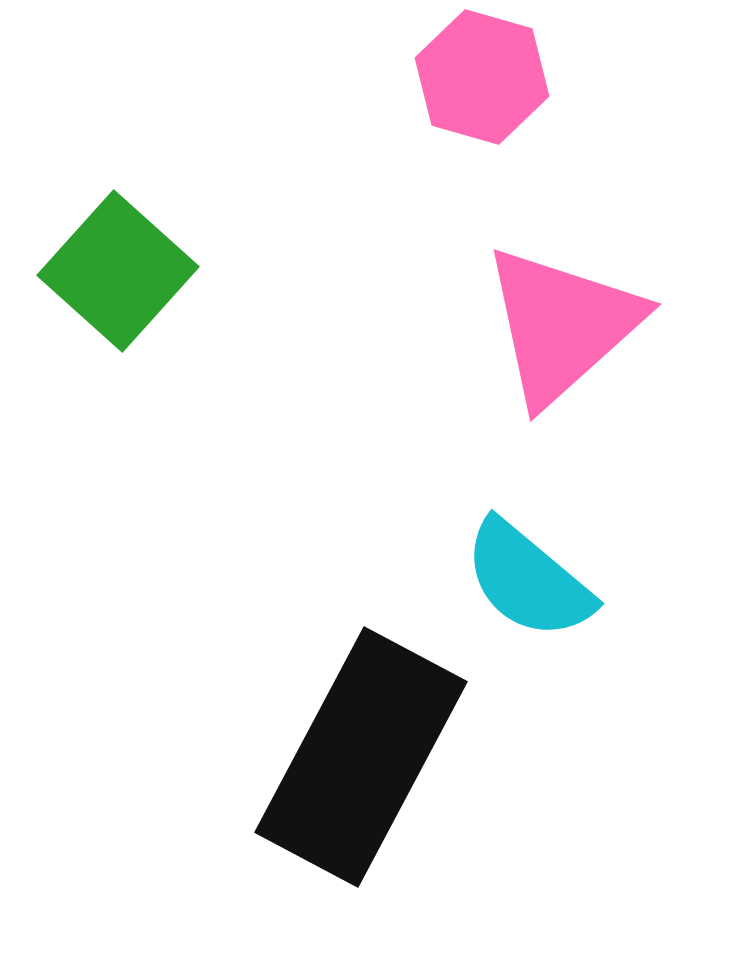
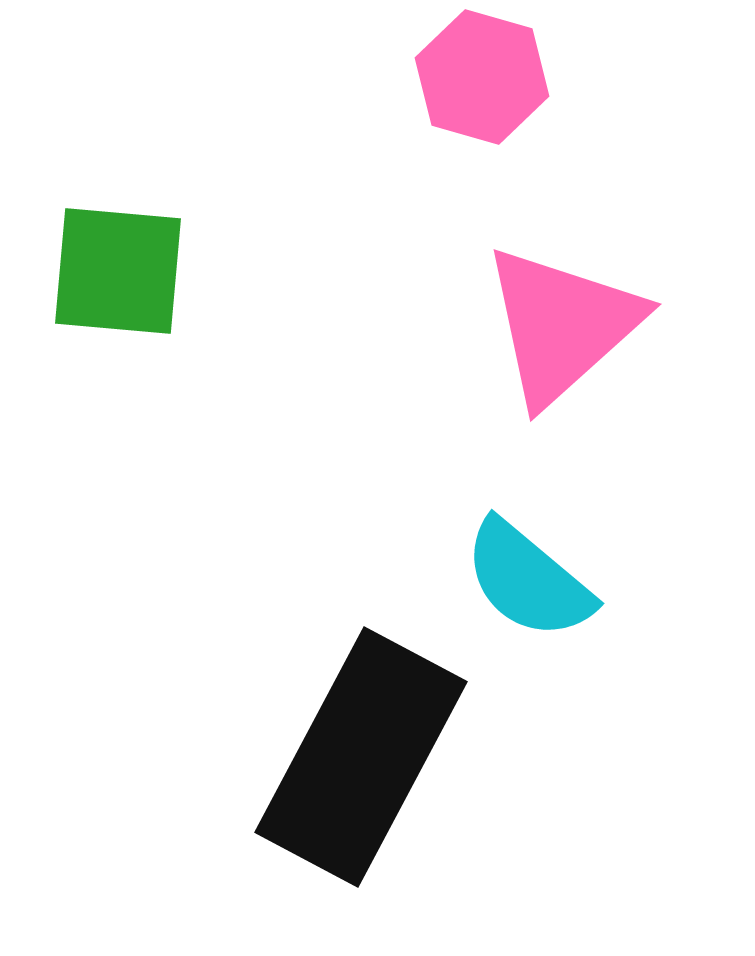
green square: rotated 37 degrees counterclockwise
